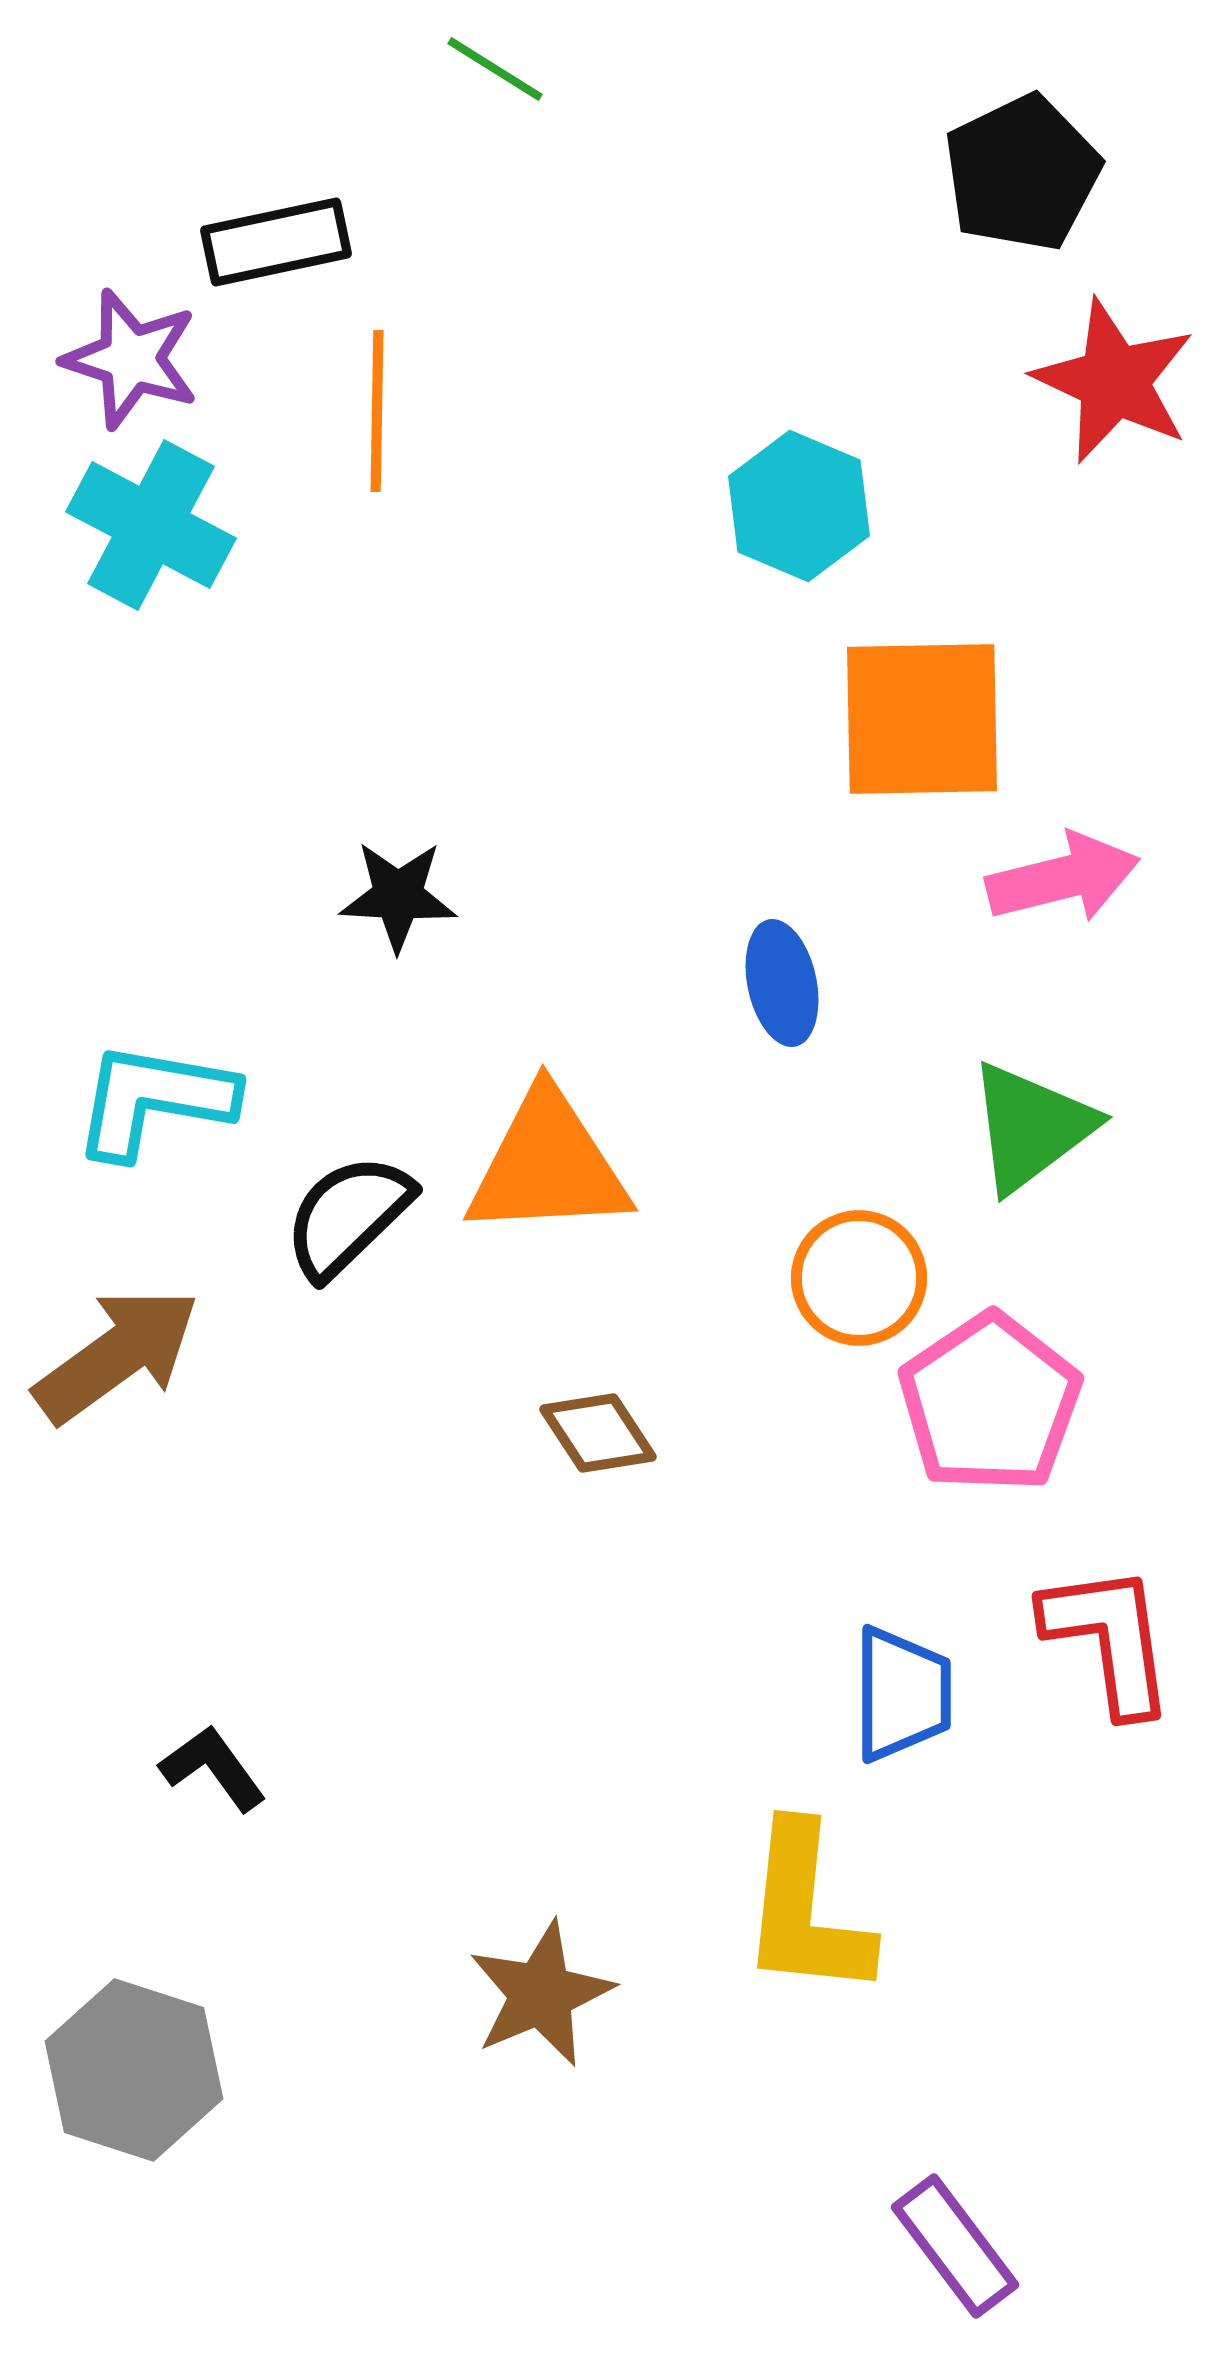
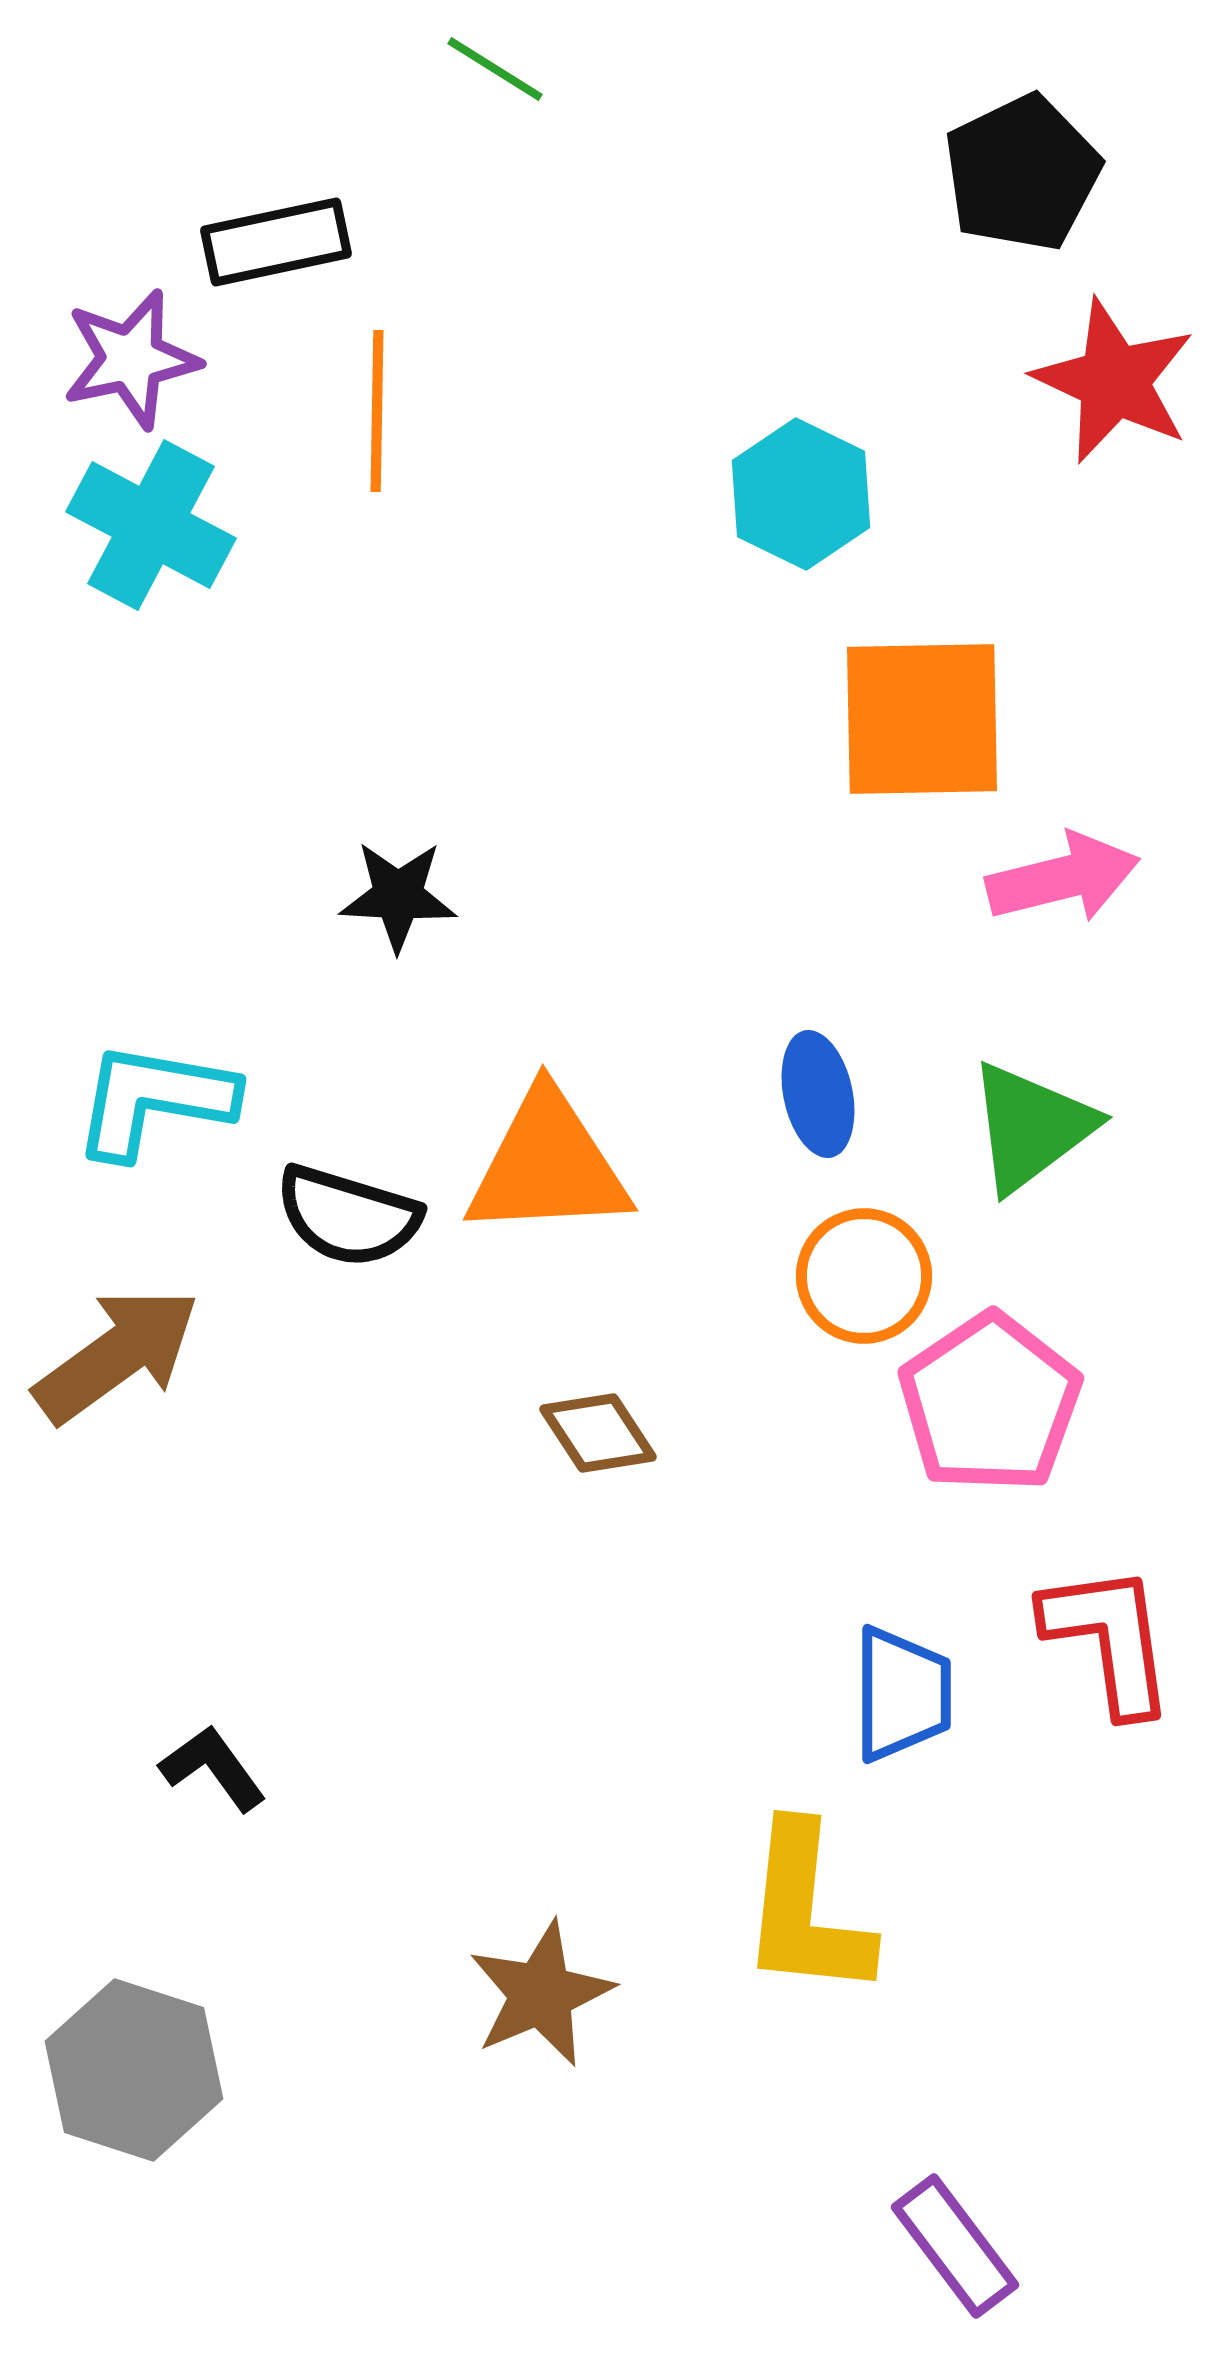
purple star: rotated 30 degrees counterclockwise
cyan hexagon: moved 2 px right, 12 px up; rotated 3 degrees clockwise
blue ellipse: moved 36 px right, 111 px down
black semicircle: rotated 119 degrees counterclockwise
orange circle: moved 5 px right, 2 px up
